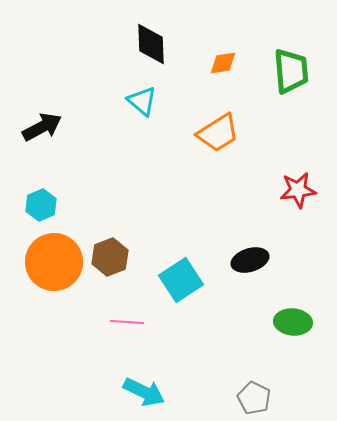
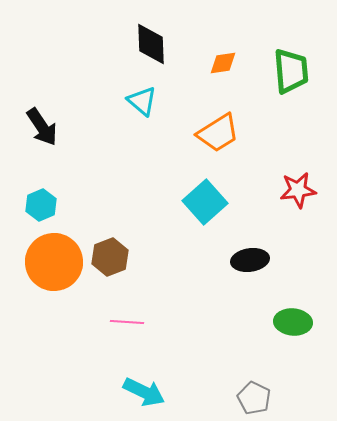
black arrow: rotated 84 degrees clockwise
black ellipse: rotated 9 degrees clockwise
cyan square: moved 24 px right, 78 px up; rotated 9 degrees counterclockwise
